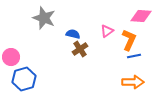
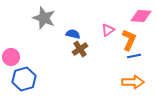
pink triangle: moved 1 px right, 1 px up
